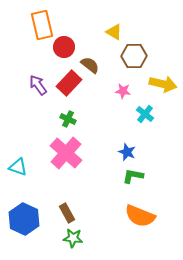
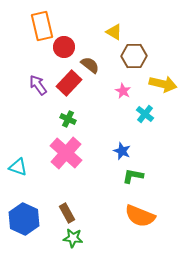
orange rectangle: moved 1 px down
pink star: rotated 21 degrees clockwise
blue star: moved 5 px left, 1 px up
